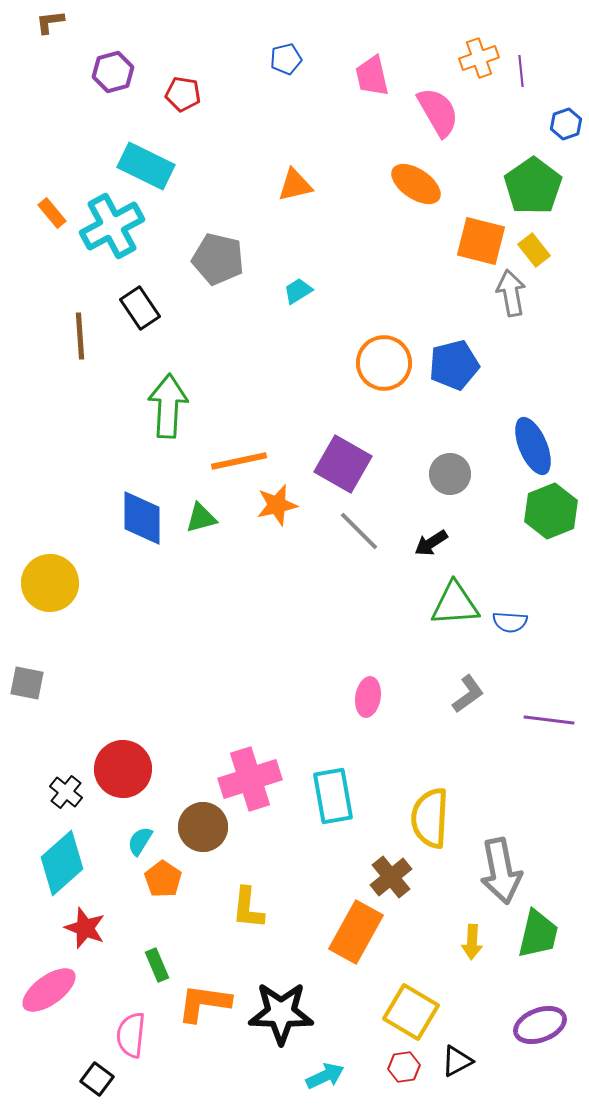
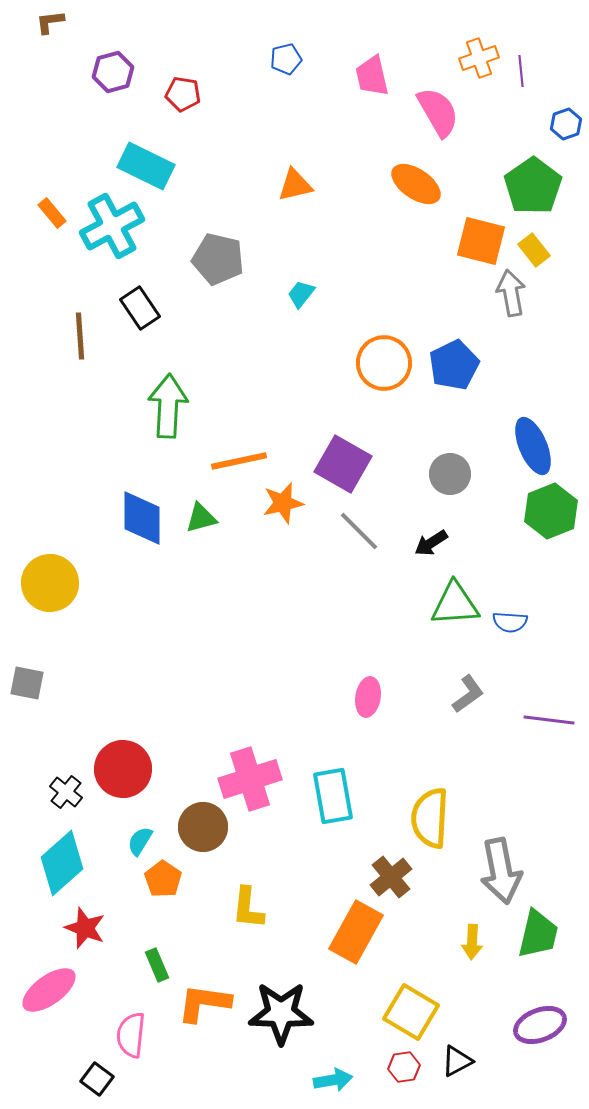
cyan trapezoid at (298, 291): moved 3 px right, 3 px down; rotated 20 degrees counterclockwise
blue pentagon at (454, 365): rotated 12 degrees counterclockwise
orange star at (277, 505): moved 6 px right, 2 px up
cyan arrow at (325, 1076): moved 8 px right, 4 px down; rotated 15 degrees clockwise
